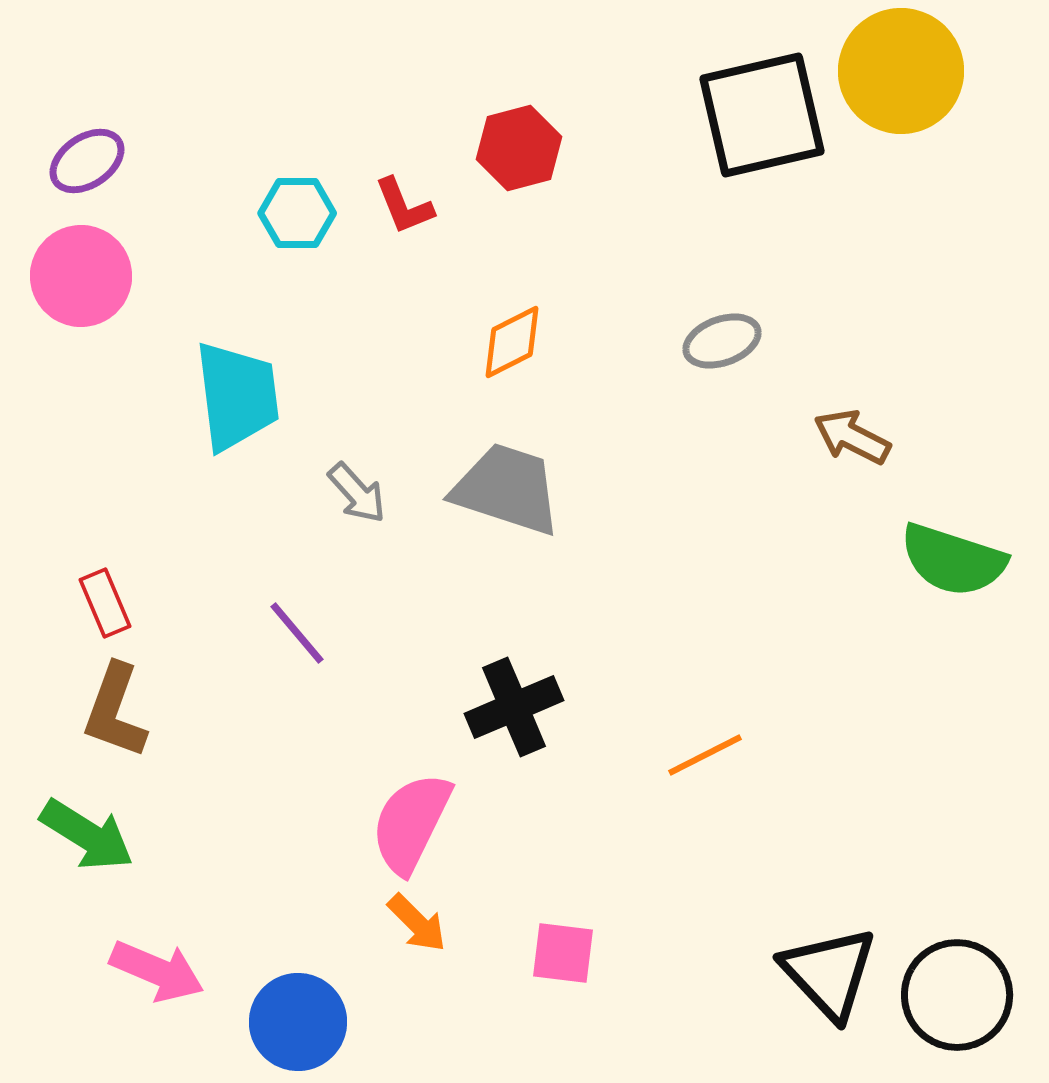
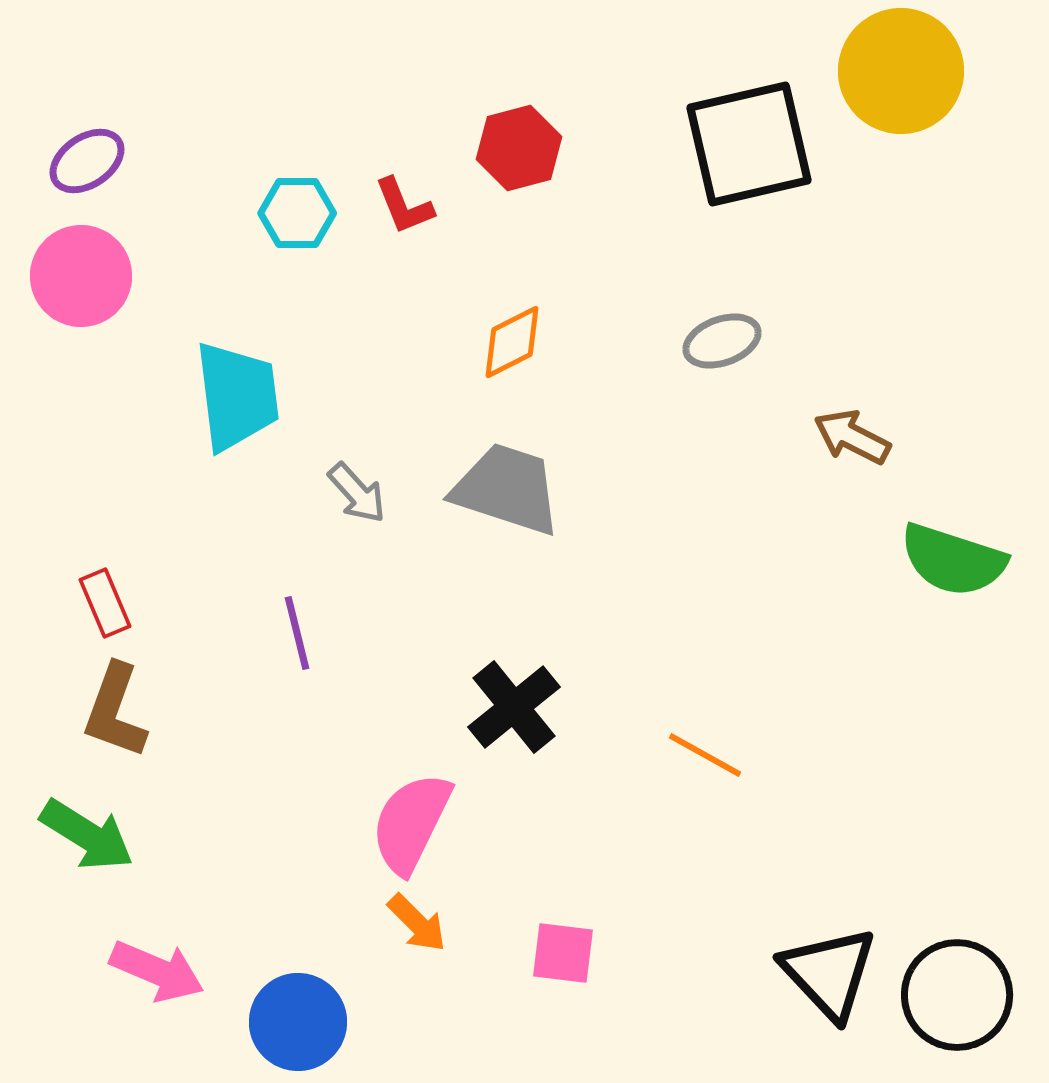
black square: moved 13 px left, 29 px down
purple line: rotated 26 degrees clockwise
black cross: rotated 16 degrees counterclockwise
orange line: rotated 56 degrees clockwise
